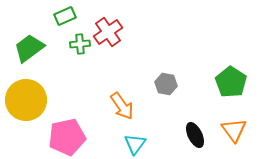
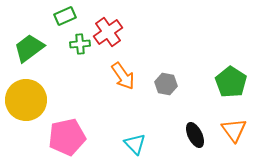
orange arrow: moved 1 px right, 30 px up
cyan triangle: rotated 20 degrees counterclockwise
